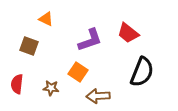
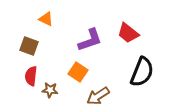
red semicircle: moved 14 px right, 8 px up
brown star: moved 1 px left, 2 px down
brown arrow: rotated 30 degrees counterclockwise
